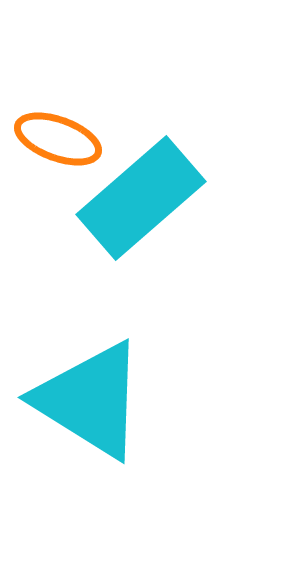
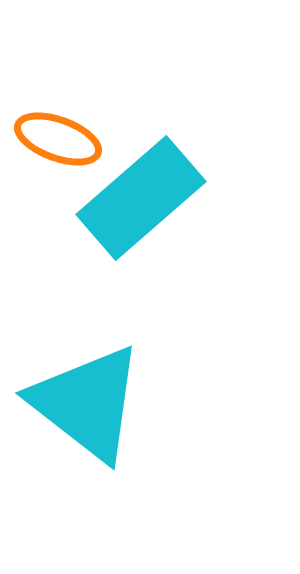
cyan triangle: moved 3 px left, 3 px down; rotated 6 degrees clockwise
